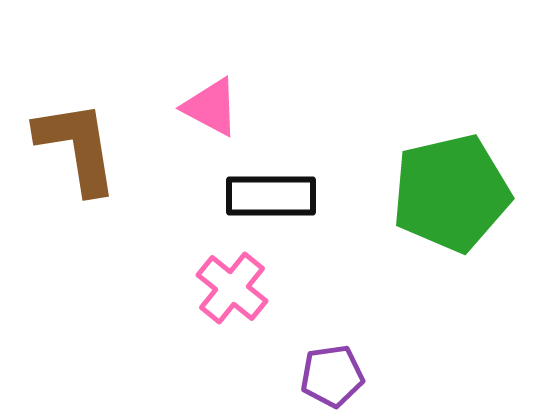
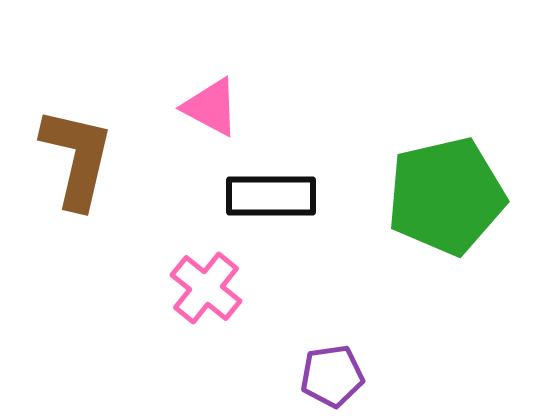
brown L-shape: moved 11 px down; rotated 22 degrees clockwise
green pentagon: moved 5 px left, 3 px down
pink cross: moved 26 px left
